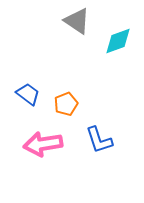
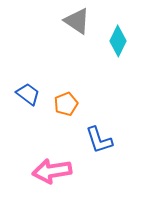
cyan diamond: rotated 44 degrees counterclockwise
pink arrow: moved 9 px right, 27 px down
